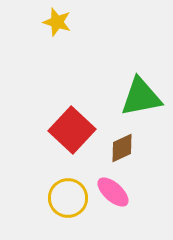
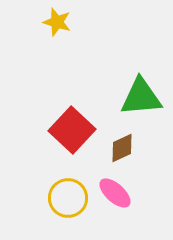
green triangle: rotated 6 degrees clockwise
pink ellipse: moved 2 px right, 1 px down
